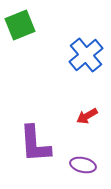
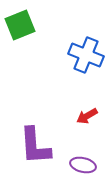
blue cross: rotated 28 degrees counterclockwise
purple L-shape: moved 2 px down
